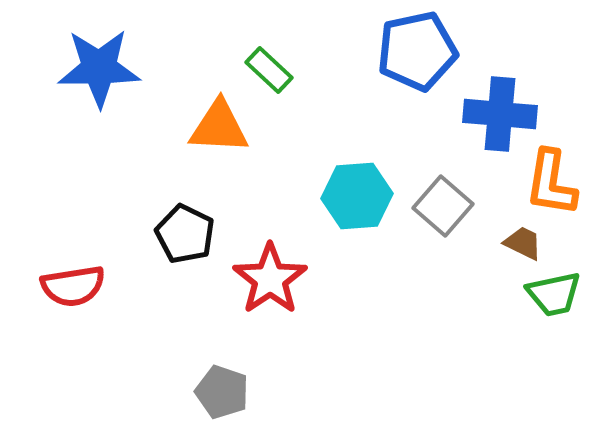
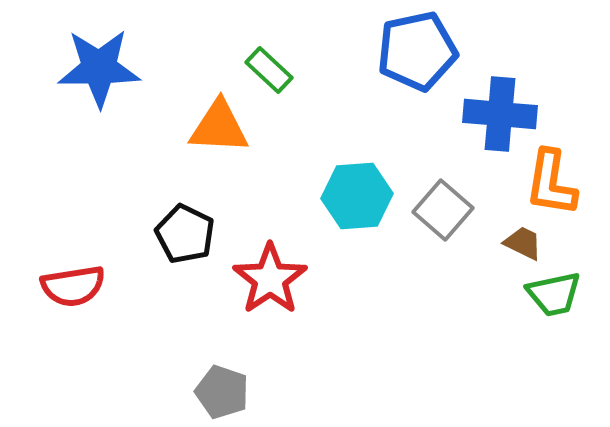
gray square: moved 4 px down
